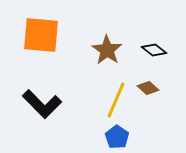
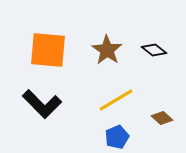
orange square: moved 7 px right, 15 px down
brown diamond: moved 14 px right, 30 px down
yellow line: rotated 36 degrees clockwise
blue pentagon: rotated 15 degrees clockwise
